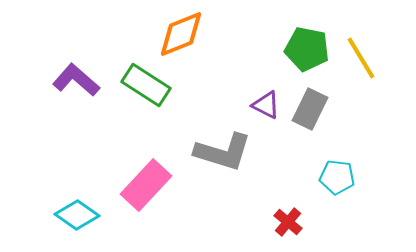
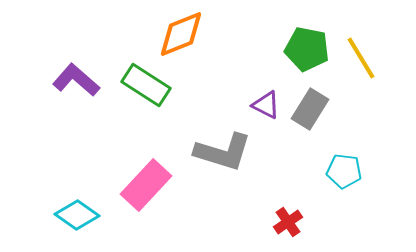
gray rectangle: rotated 6 degrees clockwise
cyan pentagon: moved 7 px right, 6 px up
red cross: rotated 16 degrees clockwise
